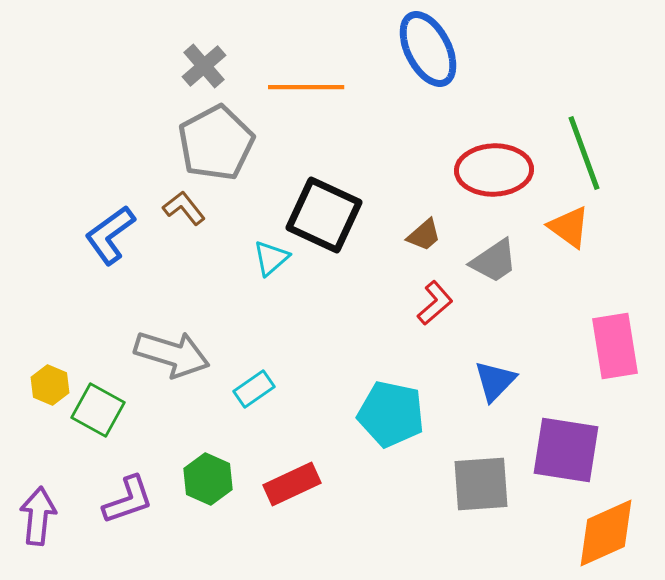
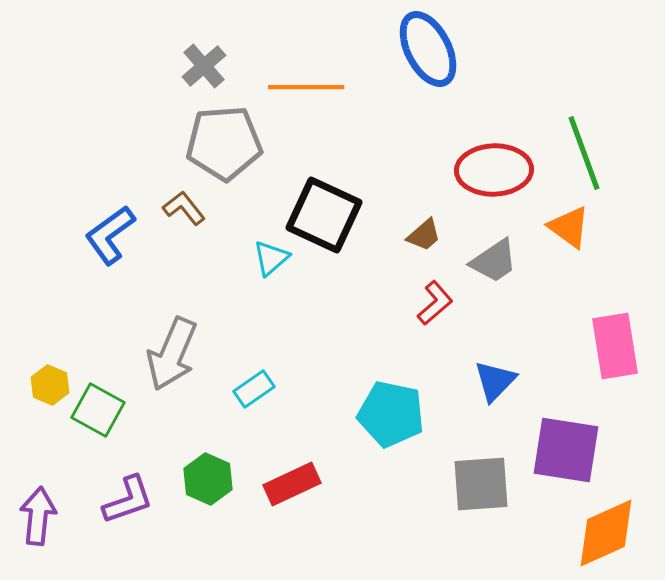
gray pentagon: moved 8 px right; rotated 24 degrees clockwise
gray arrow: rotated 96 degrees clockwise
